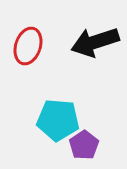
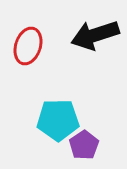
black arrow: moved 7 px up
cyan pentagon: rotated 6 degrees counterclockwise
